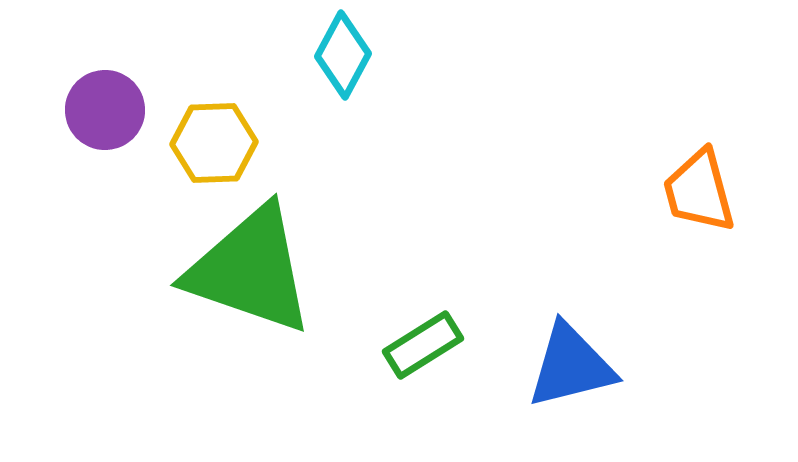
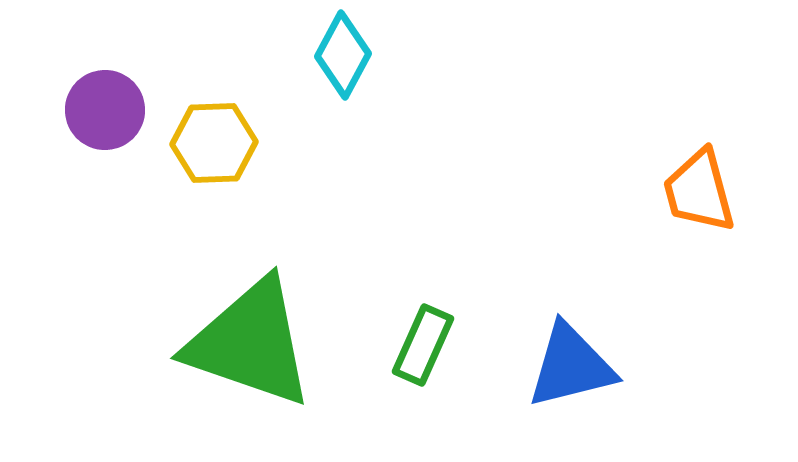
green triangle: moved 73 px down
green rectangle: rotated 34 degrees counterclockwise
